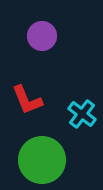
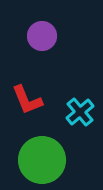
cyan cross: moved 2 px left, 2 px up; rotated 12 degrees clockwise
